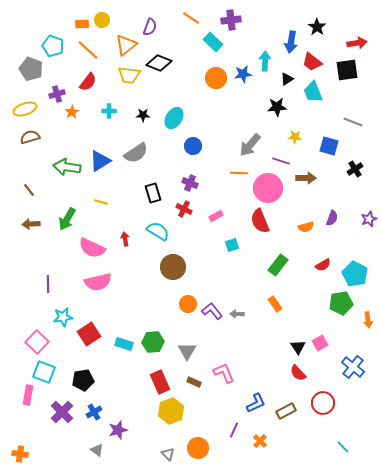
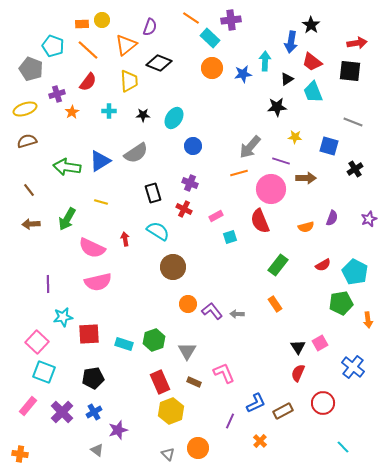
black star at (317, 27): moved 6 px left, 2 px up
cyan rectangle at (213, 42): moved 3 px left, 4 px up
black square at (347, 70): moved 3 px right, 1 px down; rotated 15 degrees clockwise
yellow trapezoid at (129, 75): moved 6 px down; rotated 100 degrees counterclockwise
orange circle at (216, 78): moved 4 px left, 10 px up
brown semicircle at (30, 137): moved 3 px left, 4 px down
gray arrow at (250, 145): moved 2 px down
orange line at (239, 173): rotated 18 degrees counterclockwise
pink circle at (268, 188): moved 3 px right, 1 px down
cyan square at (232, 245): moved 2 px left, 8 px up
cyan pentagon at (355, 274): moved 2 px up
red square at (89, 334): rotated 30 degrees clockwise
green hexagon at (153, 342): moved 1 px right, 2 px up; rotated 15 degrees counterclockwise
red semicircle at (298, 373): rotated 66 degrees clockwise
black pentagon at (83, 380): moved 10 px right, 2 px up
pink rectangle at (28, 395): moved 11 px down; rotated 30 degrees clockwise
brown rectangle at (286, 411): moved 3 px left
purple line at (234, 430): moved 4 px left, 9 px up
